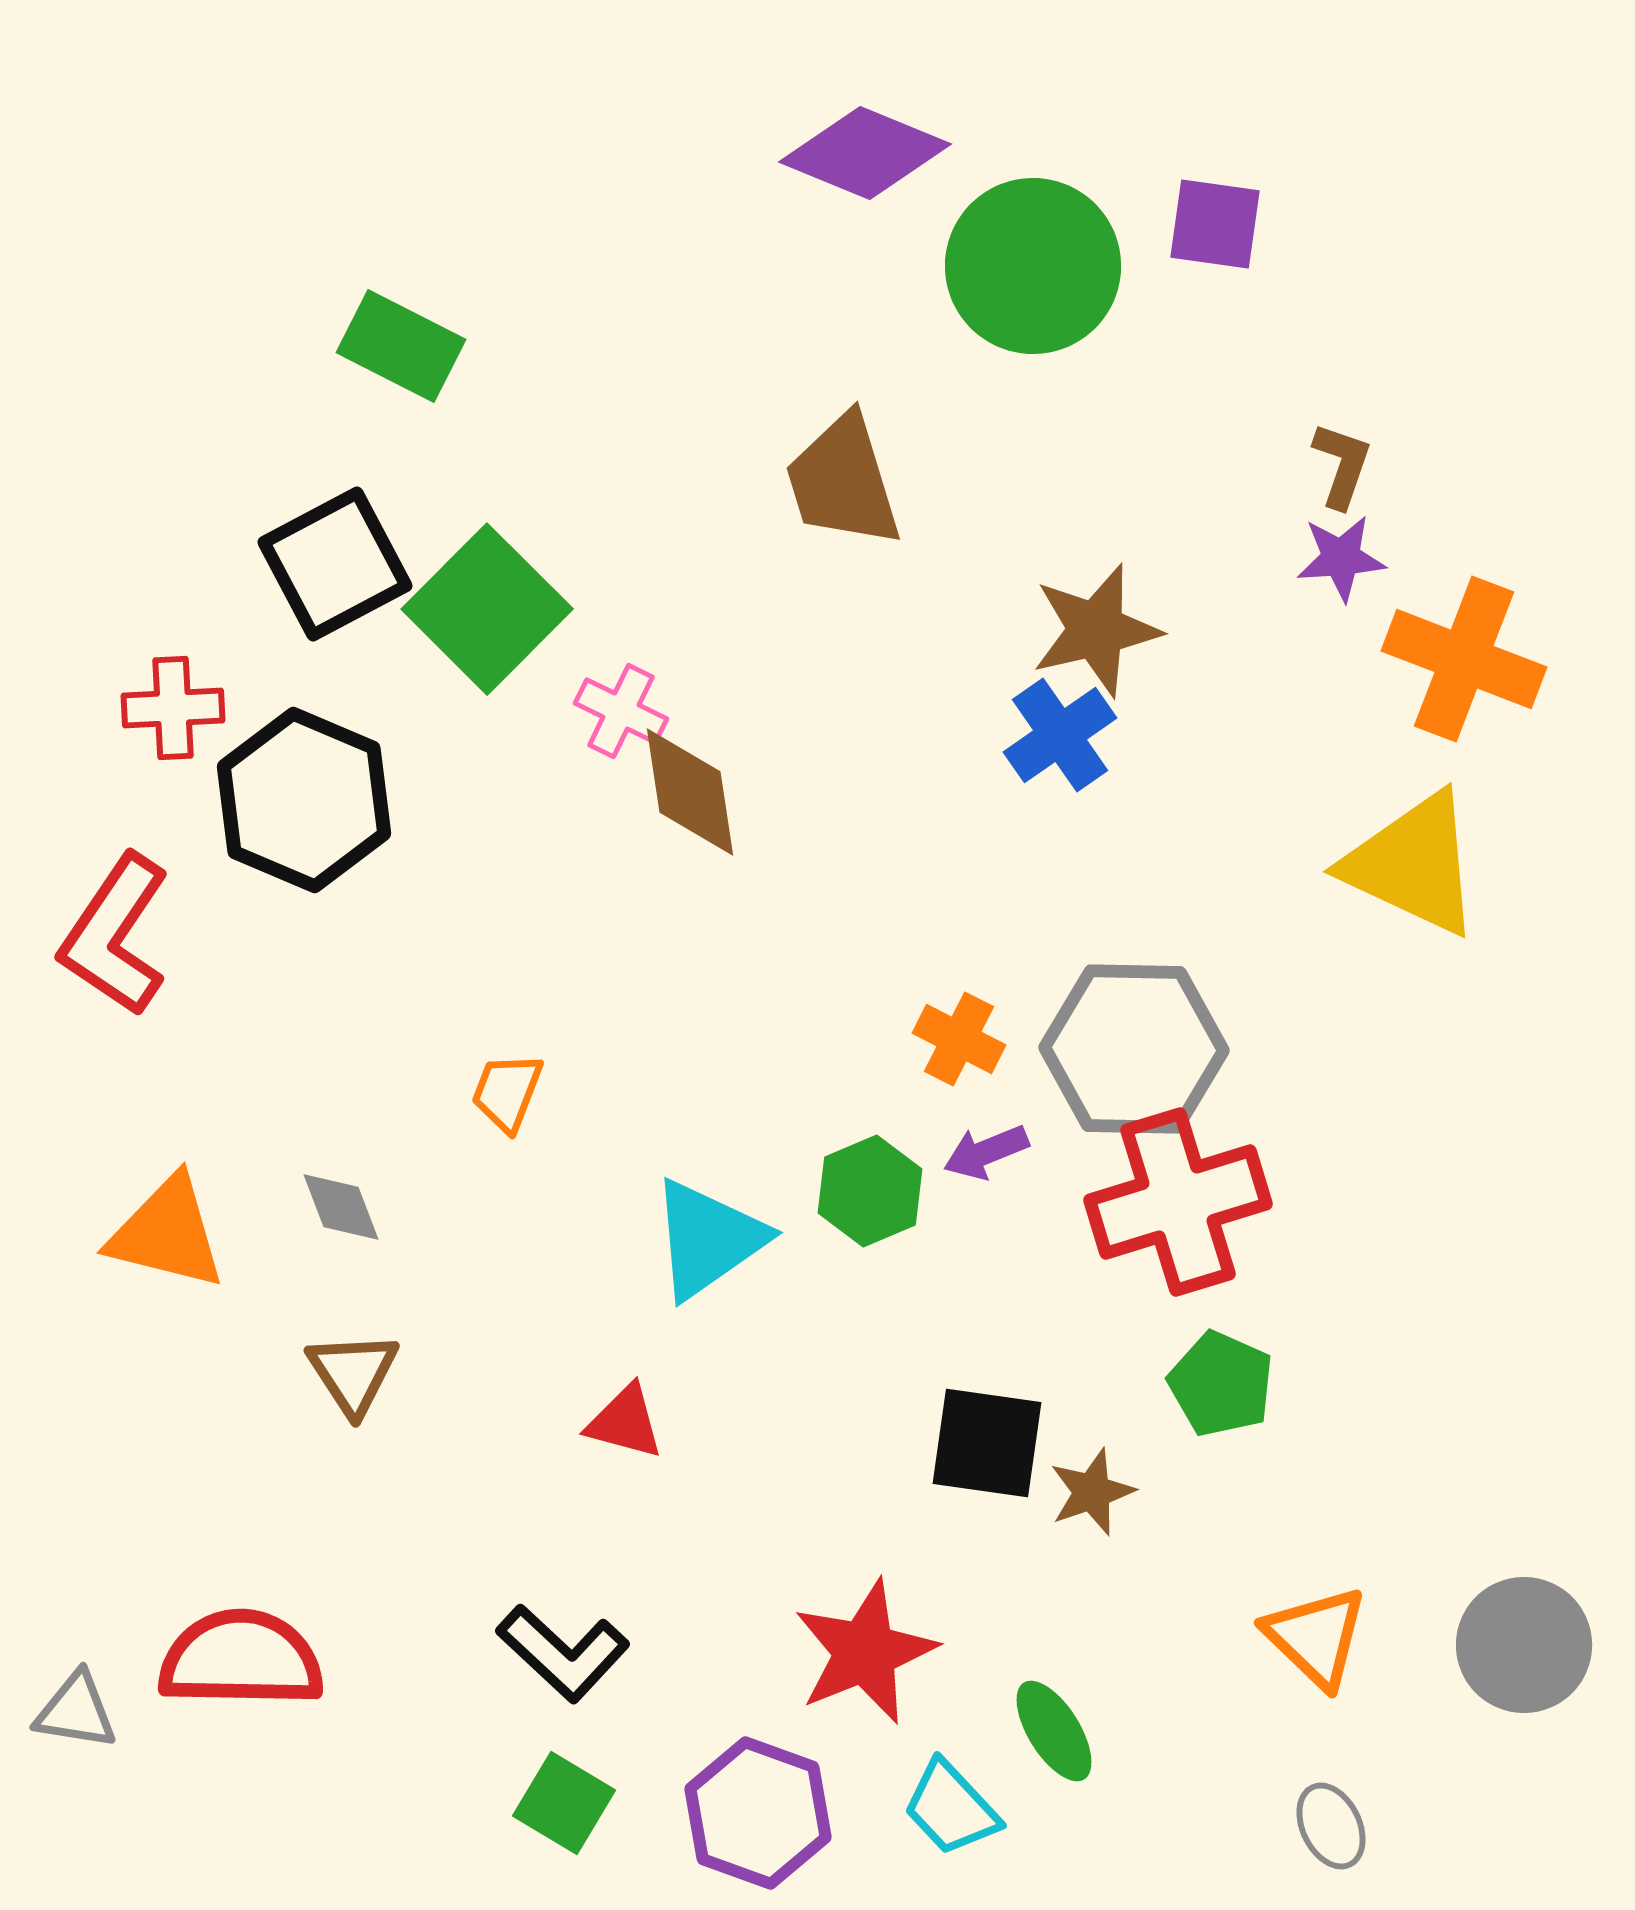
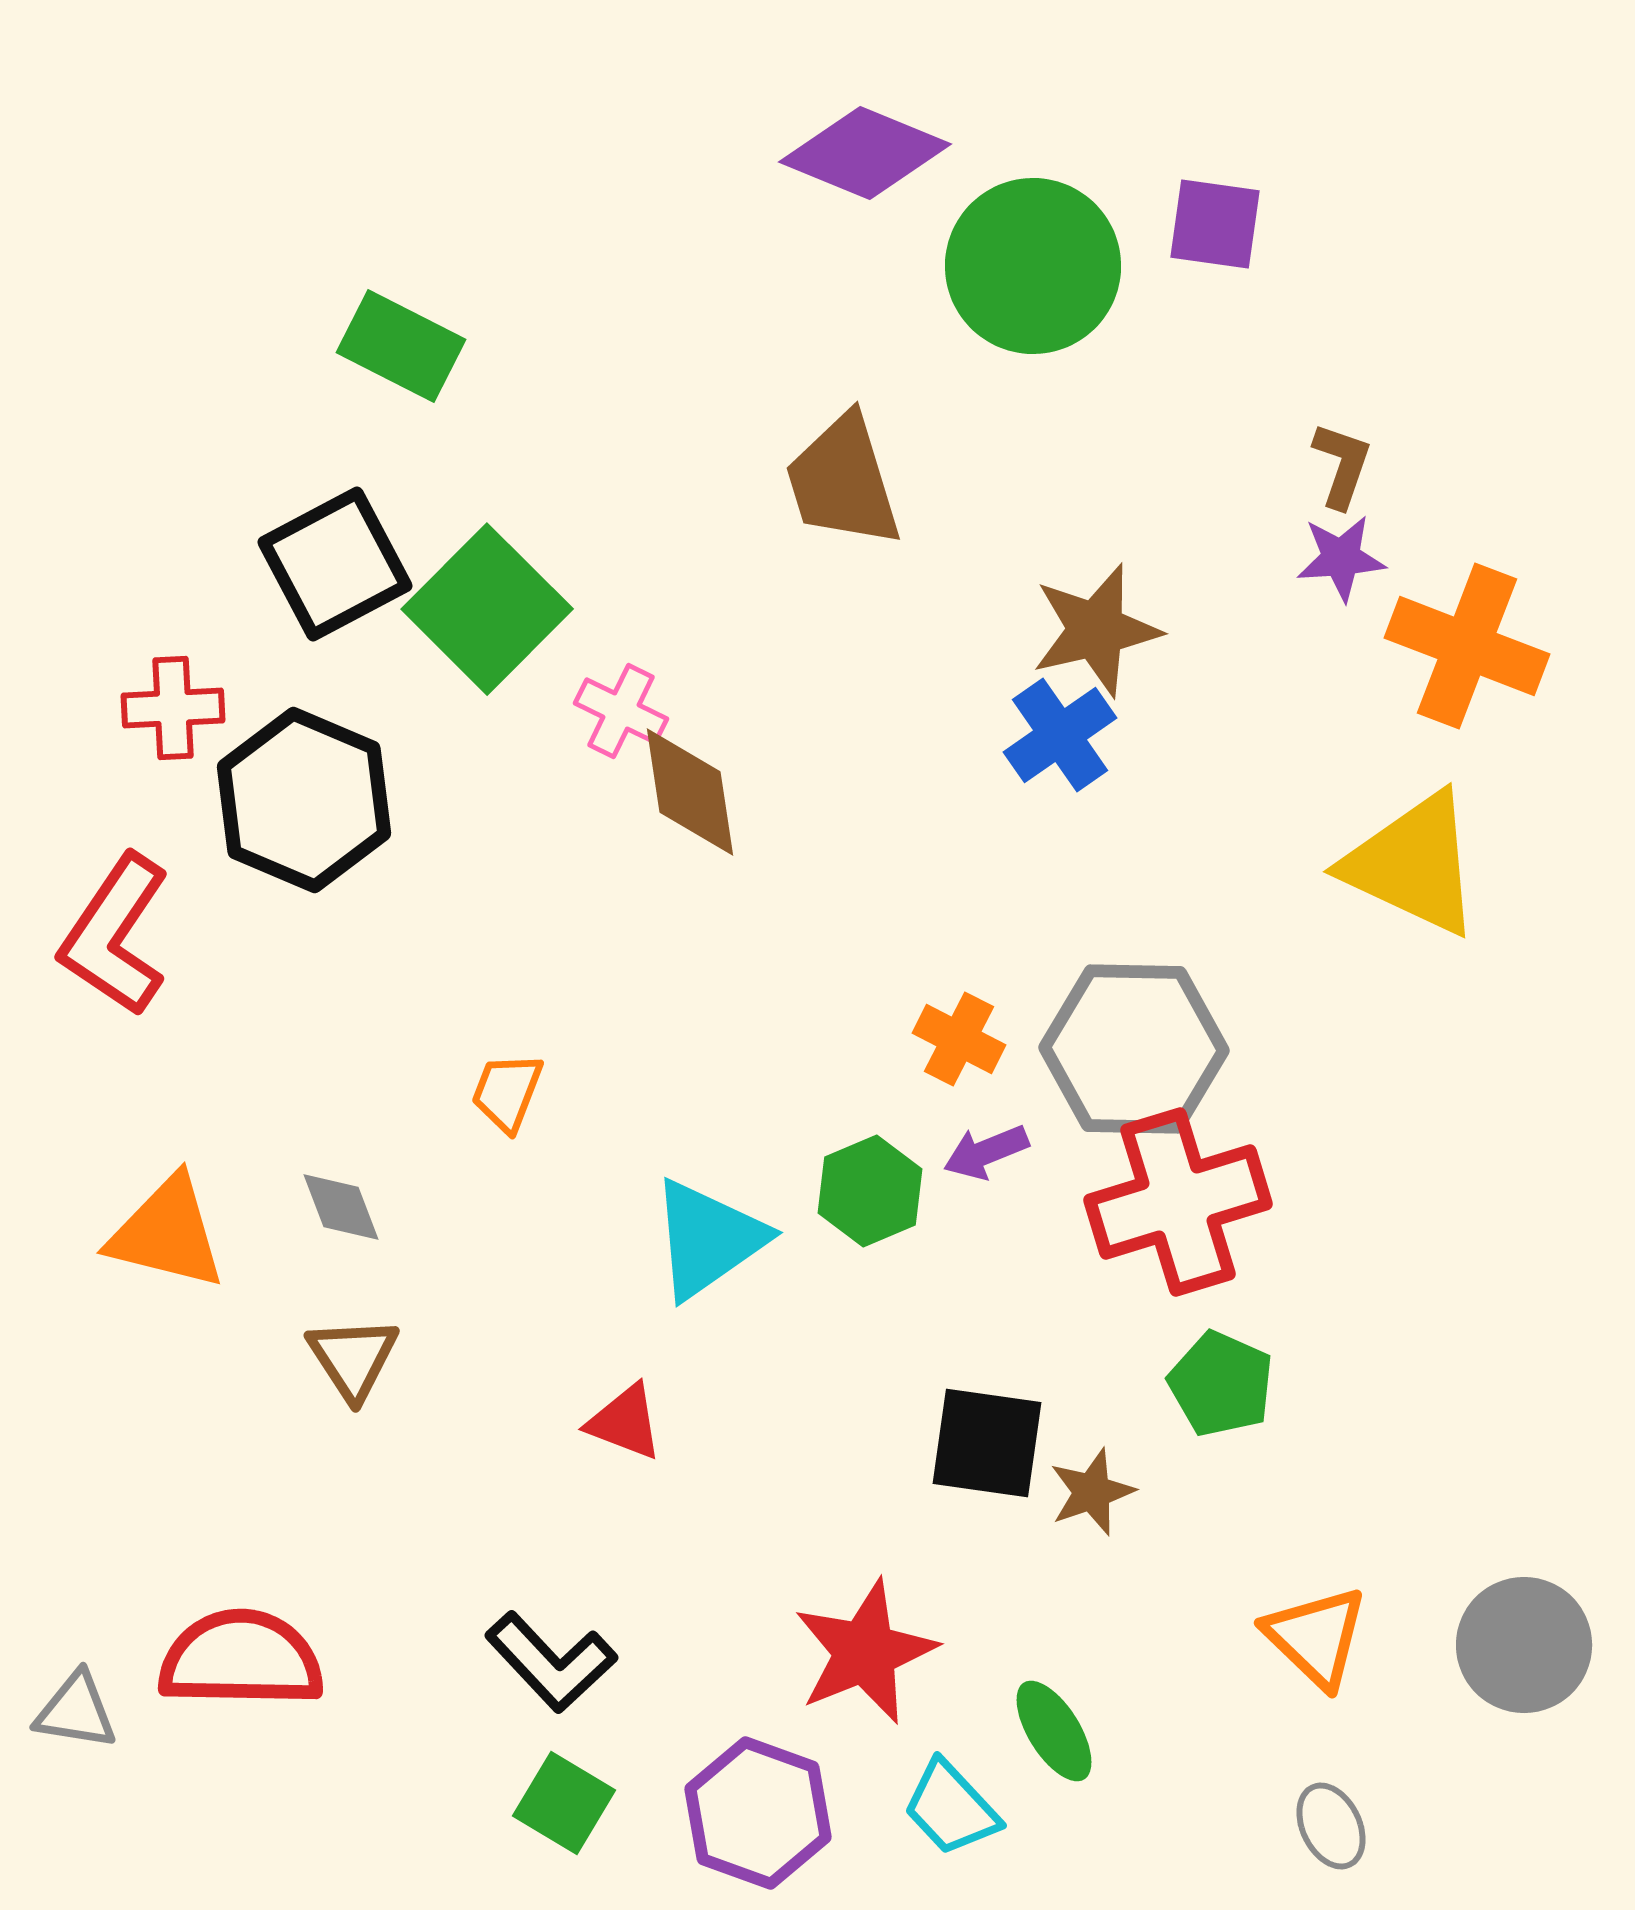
orange cross at (1464, 659): moved 3 px right, 13 px up
brown triangle at (353, 1373): moved 15 px up
red triangle at (625, 1422): rotated 6 degrees clockwise
black L-shape at (563, 1653): moved 12 px left, 9 px down; rotated 4 degrees clockwise
